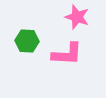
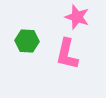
pink L-shape: rotated 100 degrees clockwise
